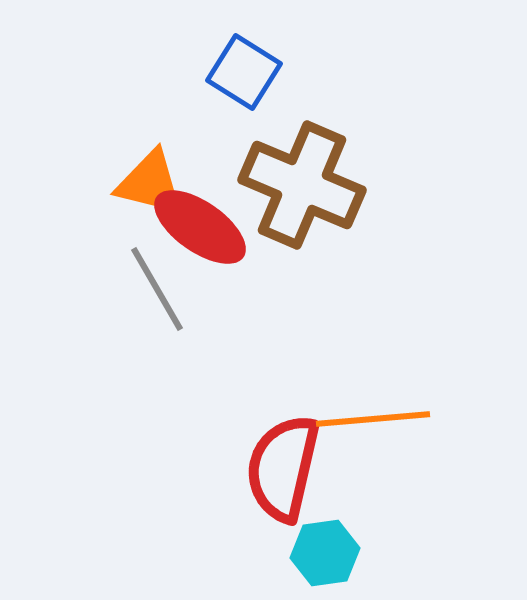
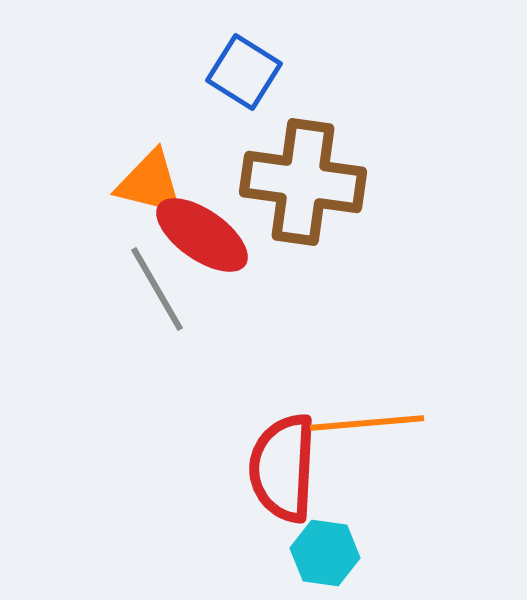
brown cross: moved 1 px right, 3 px up; rotated 15 degrees counterclockwise
red ellipse: moved 2 px right, 8 px down
orange line: moved 6 px left, 4 px down
red semicircle: rotated 10 degrees counterclockwise
cyan hexagon: rotated 16 degrees clockwise
